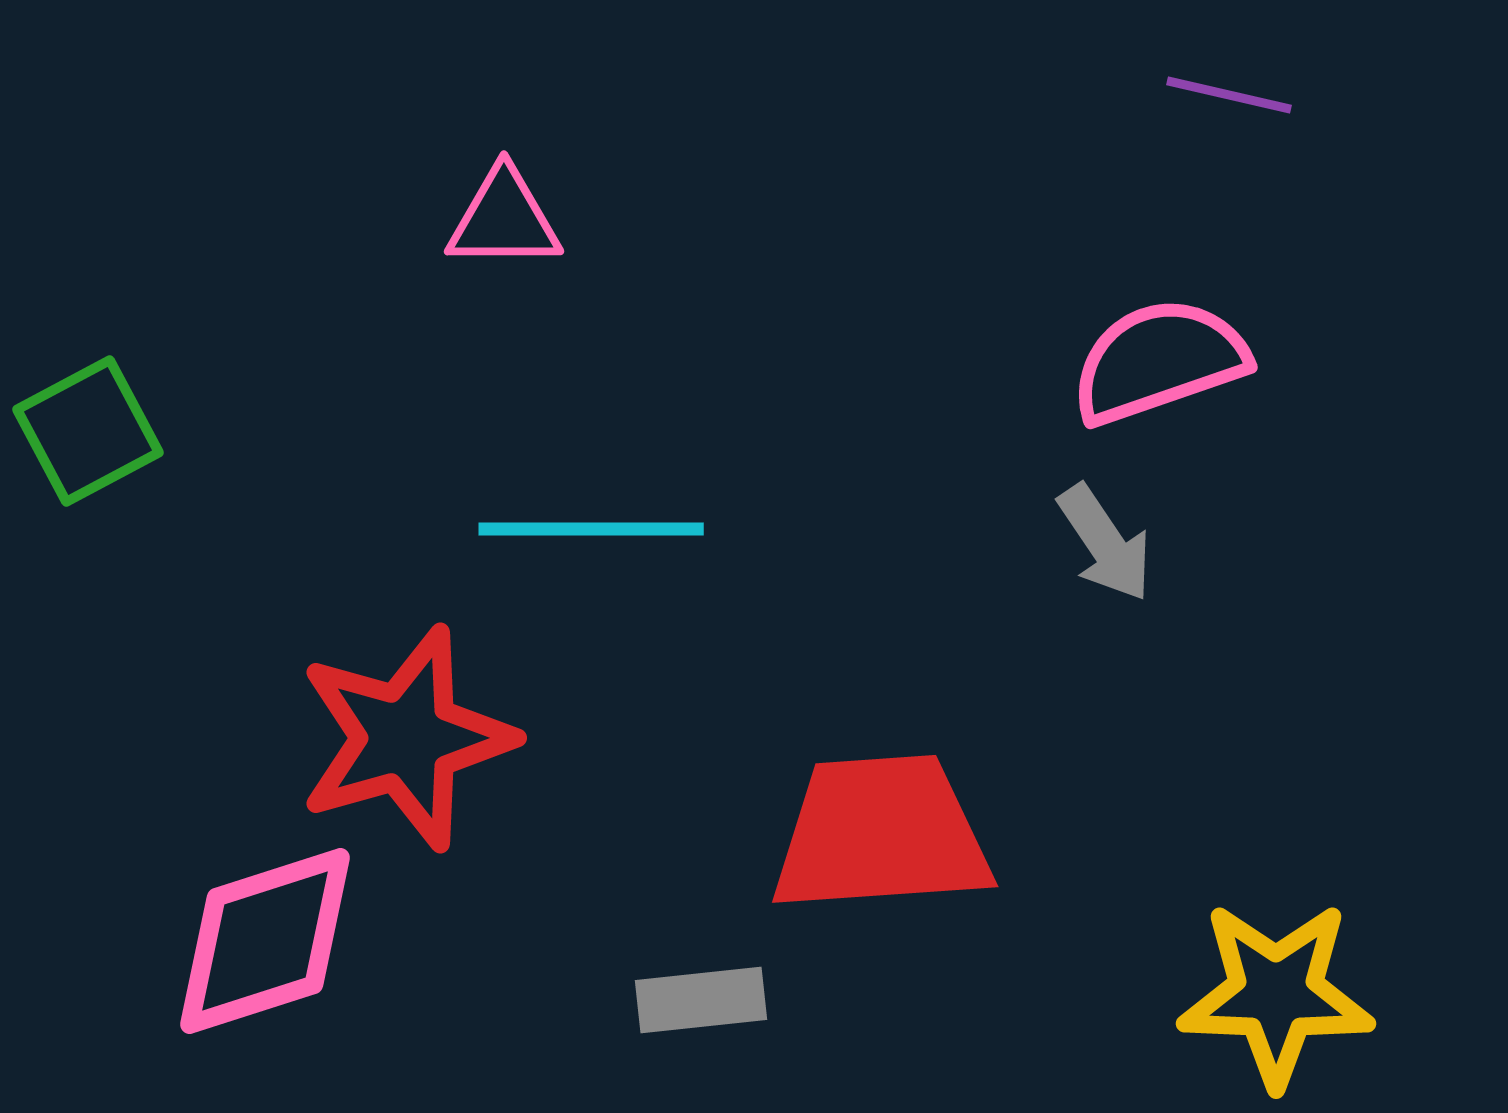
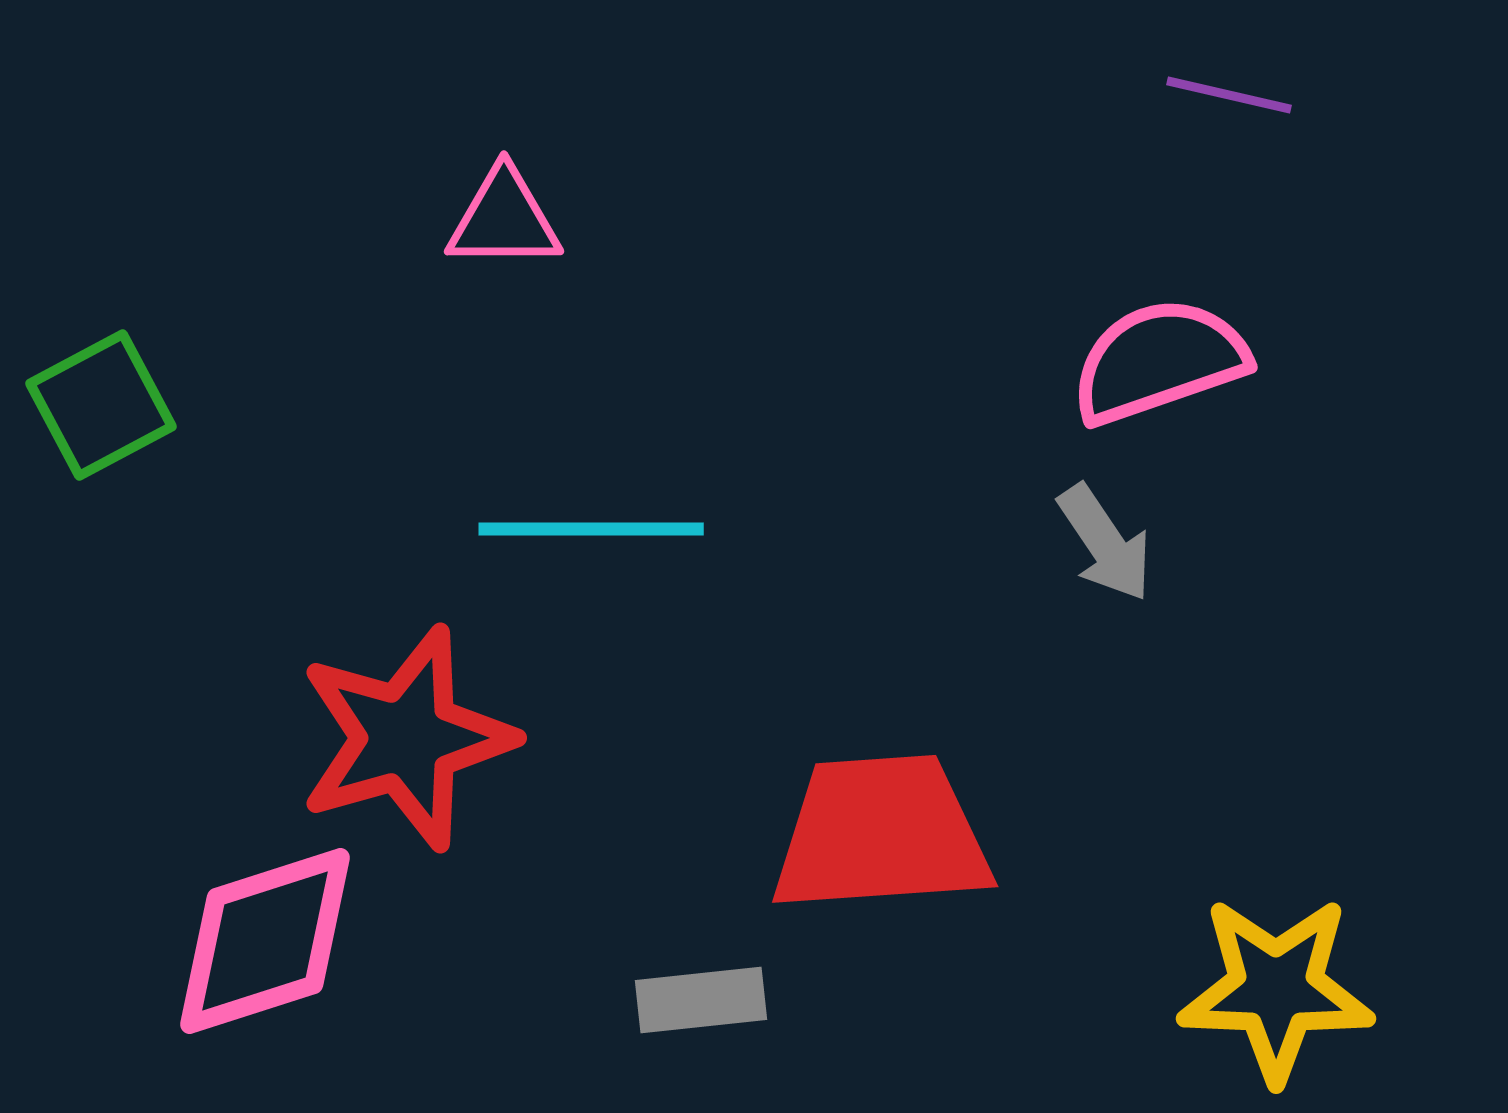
green square: moved 13 px right, 26 px up
yellow star: moved 5 px up
